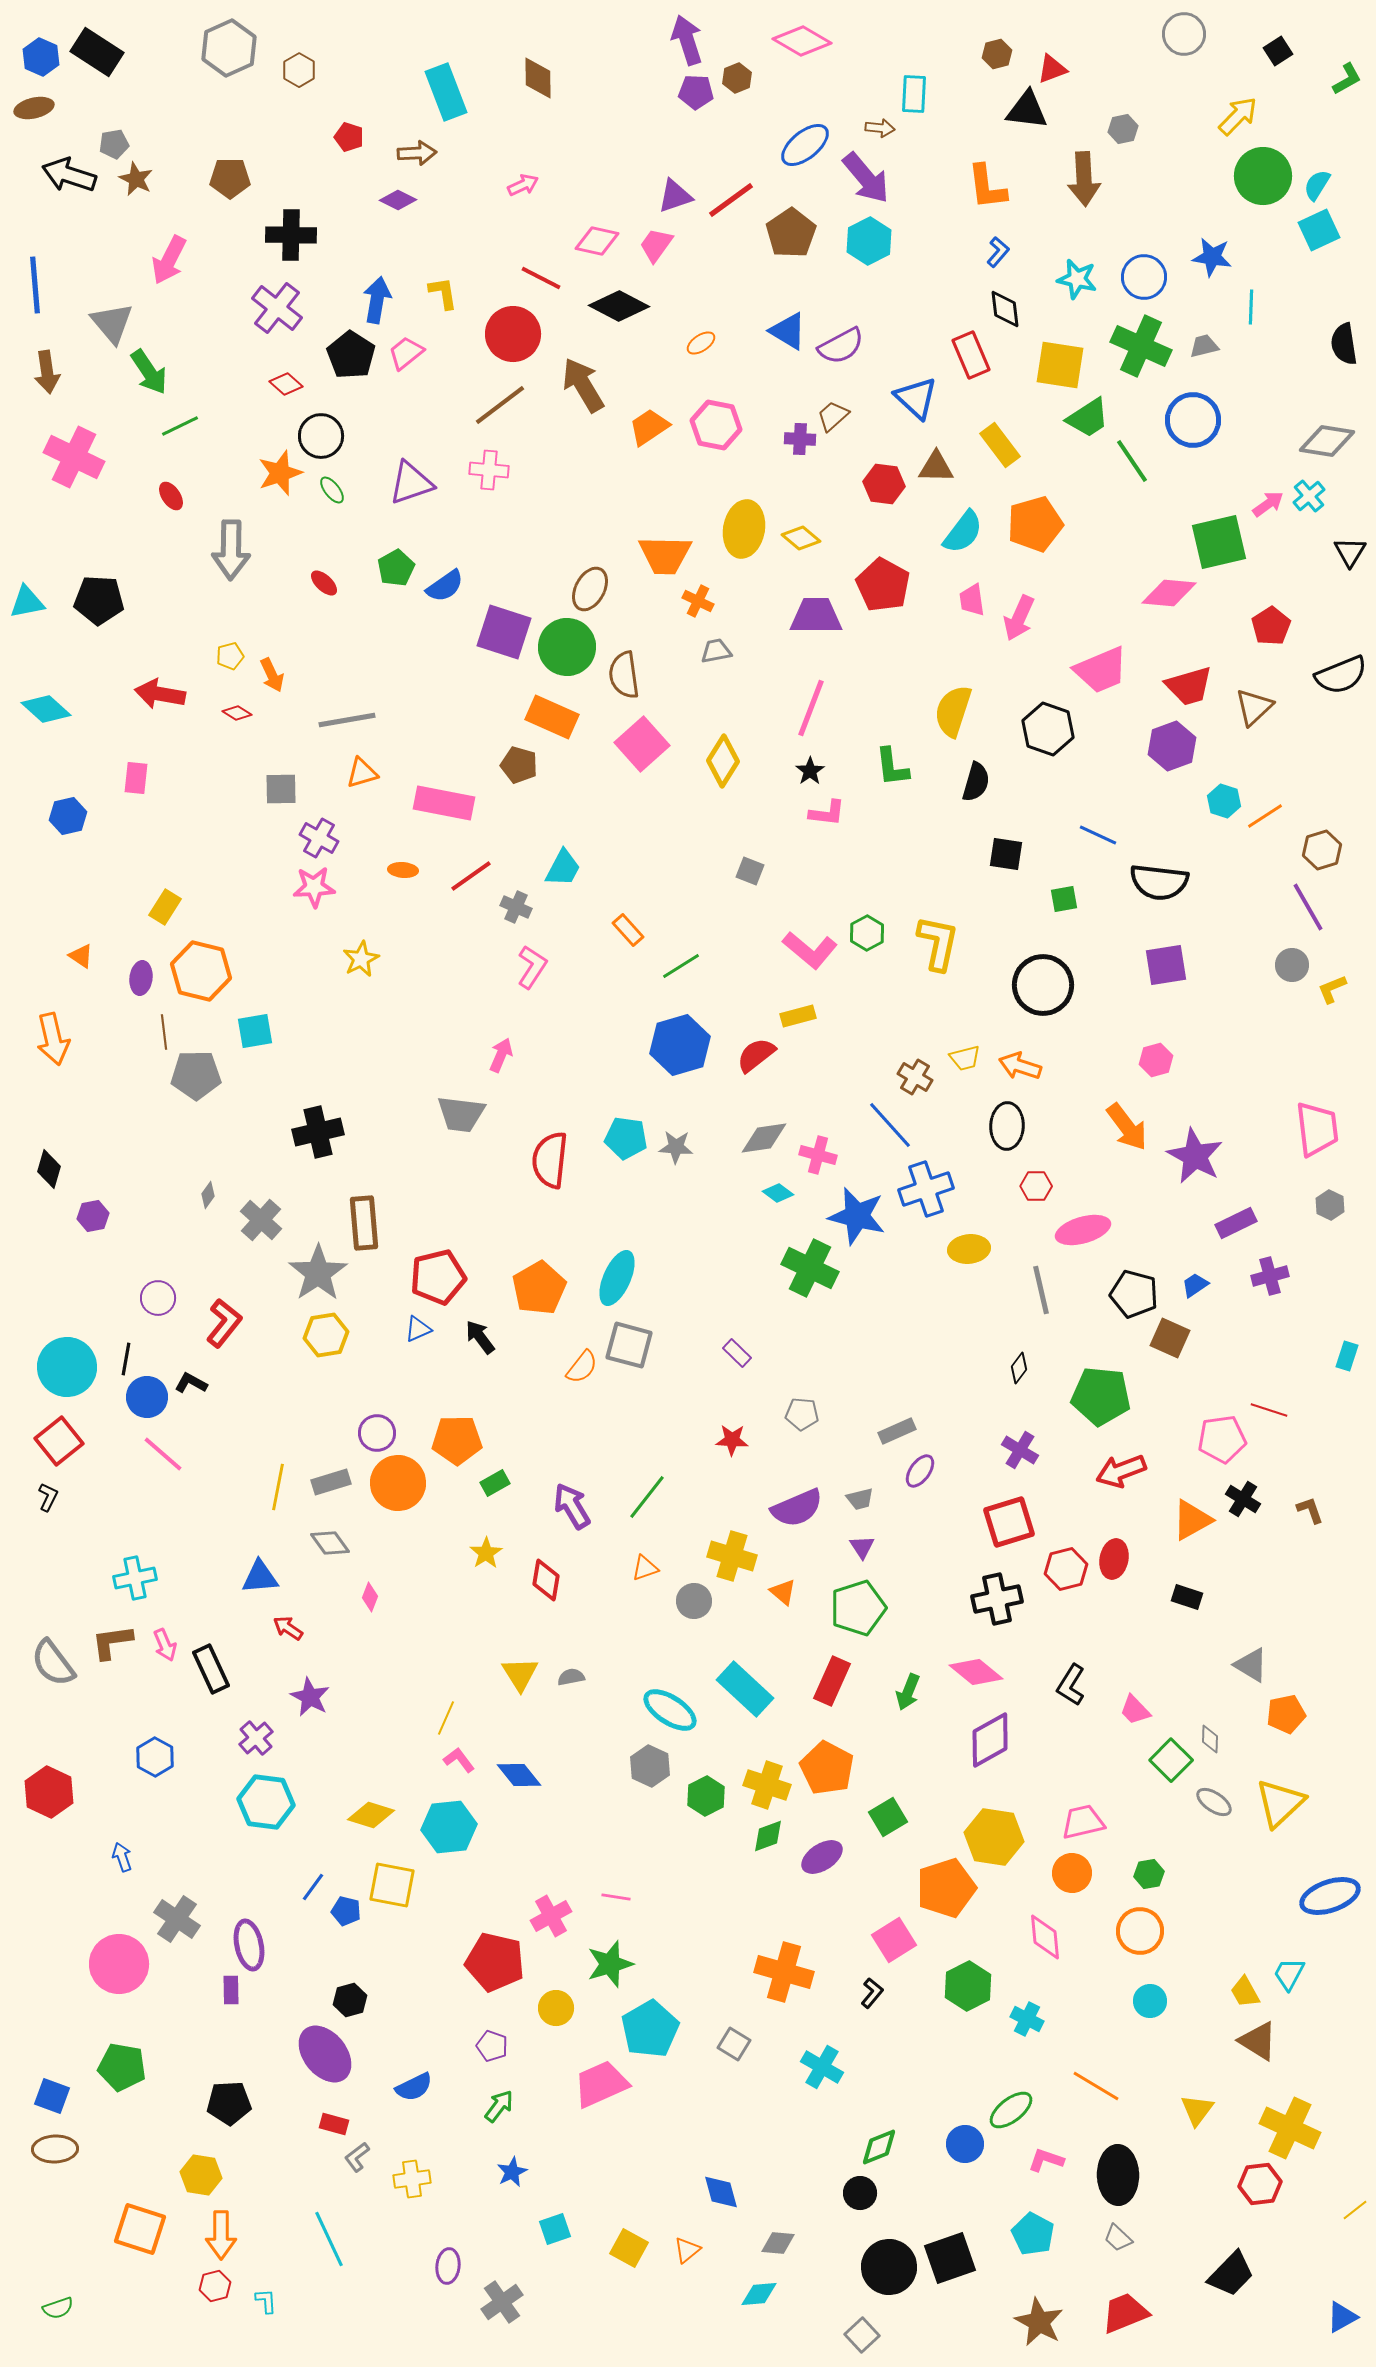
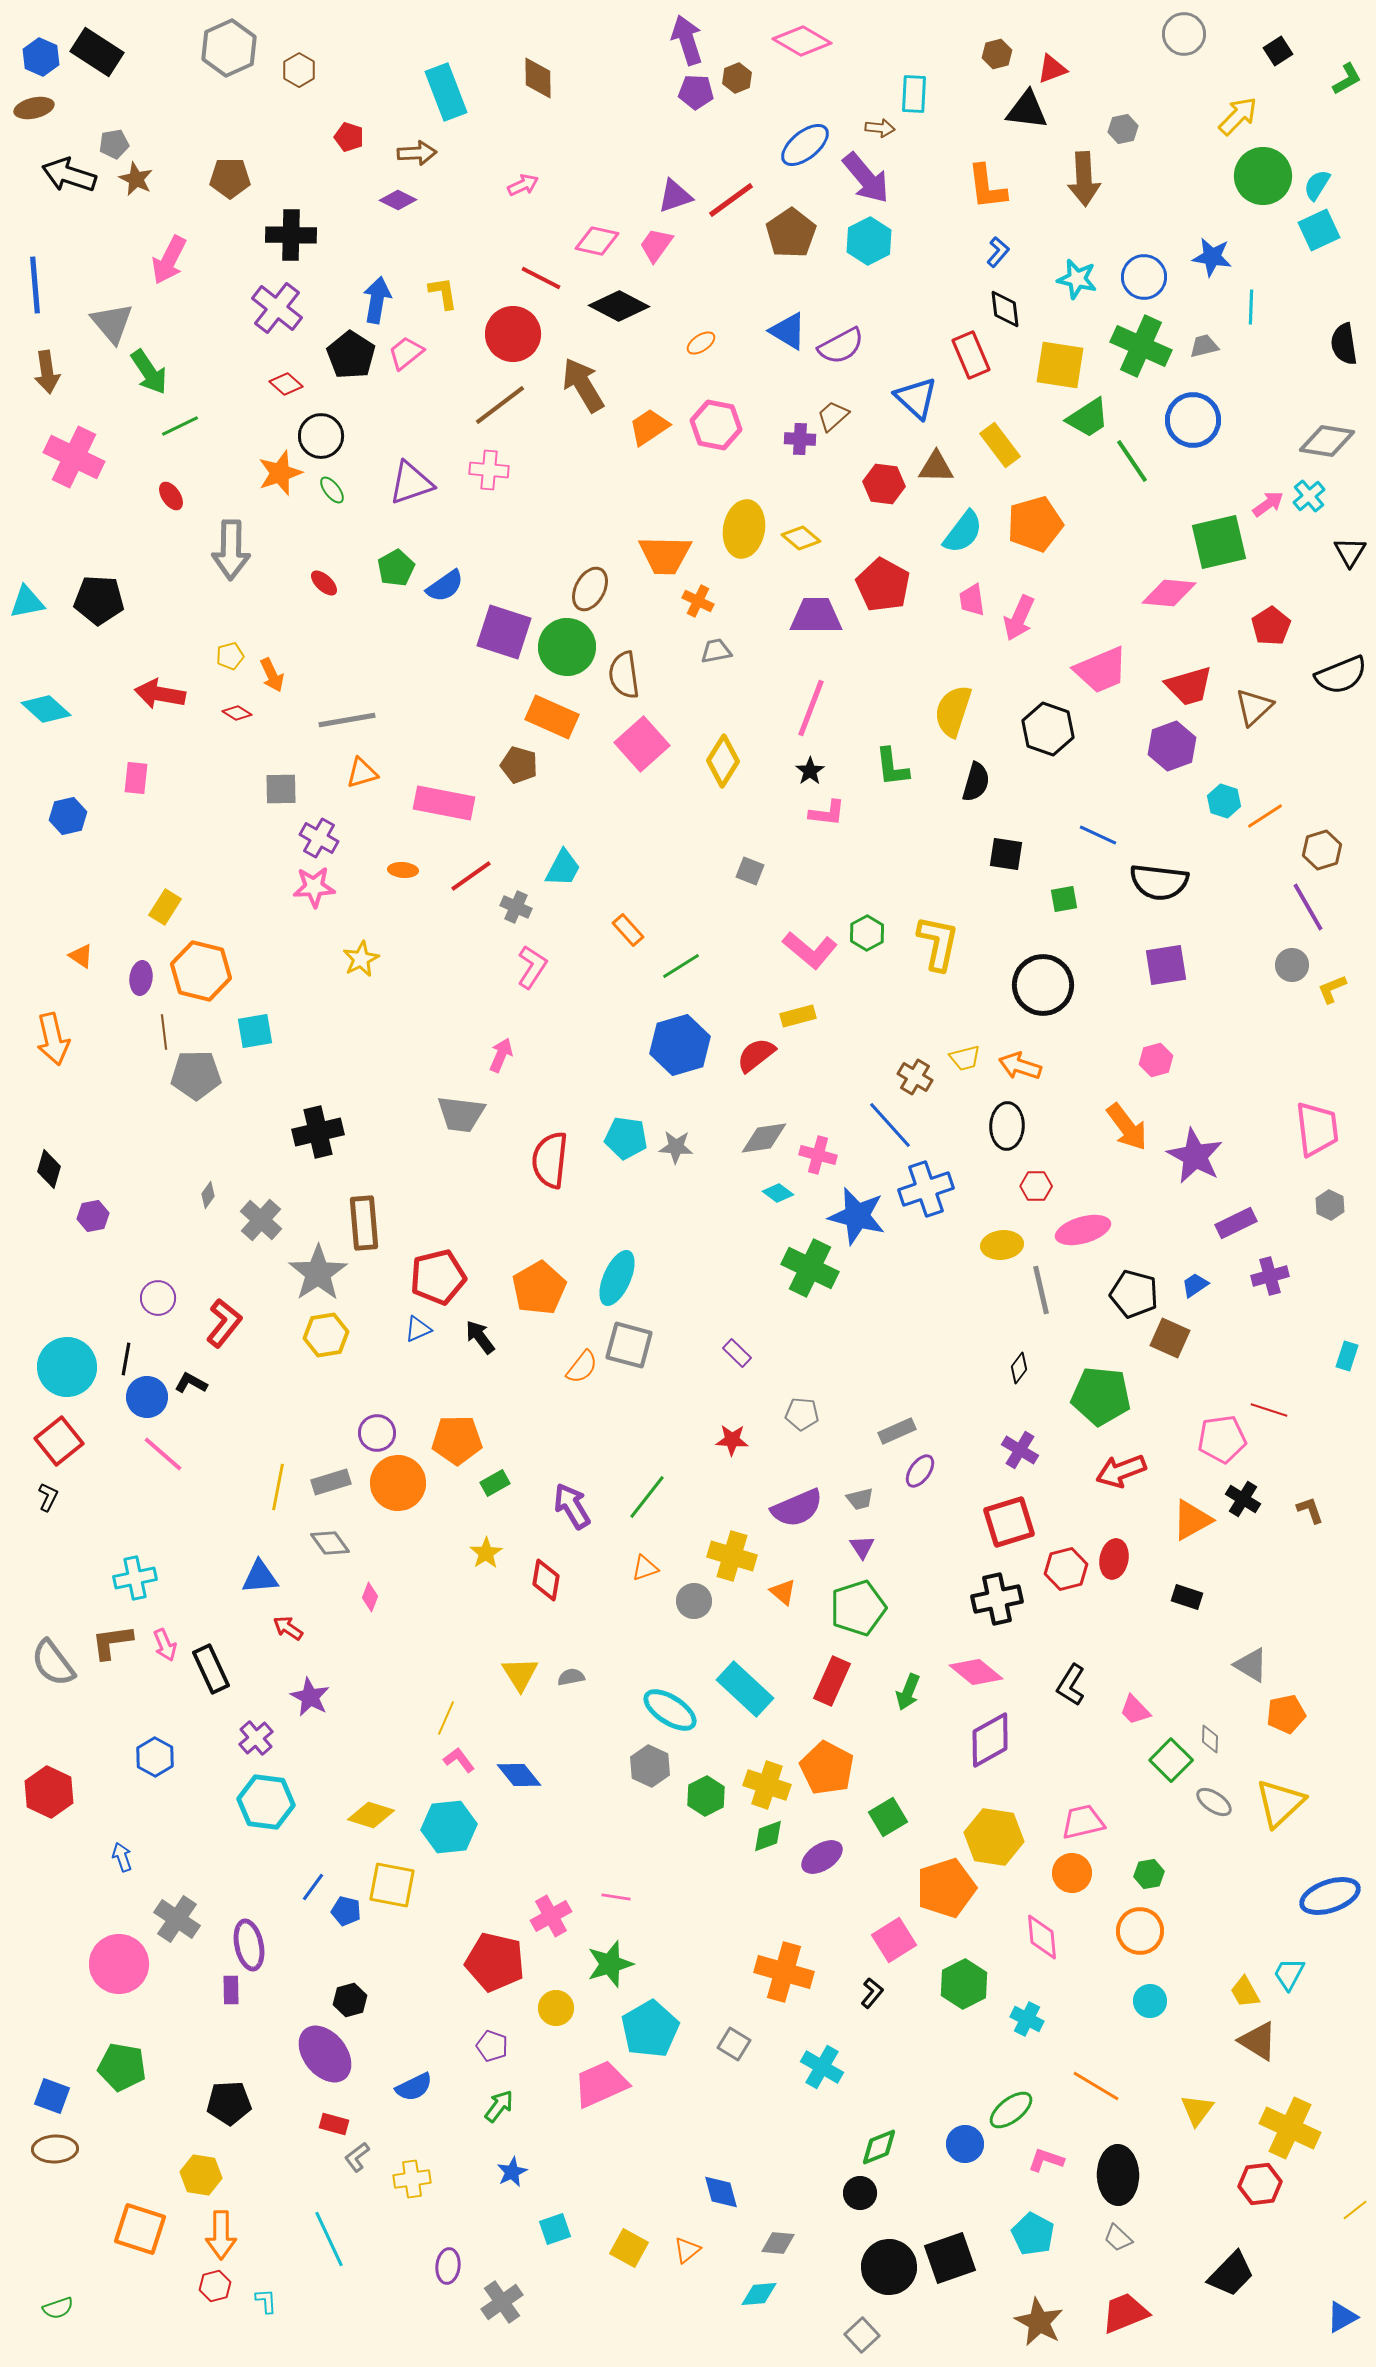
yellow ellipse at (969, 1249): moved 33 px right, 4 px up
pink diamond at (1045, 1937): moved 3 px left
green hexagon at (968, 1986): moved 4 px left, 2 px up
